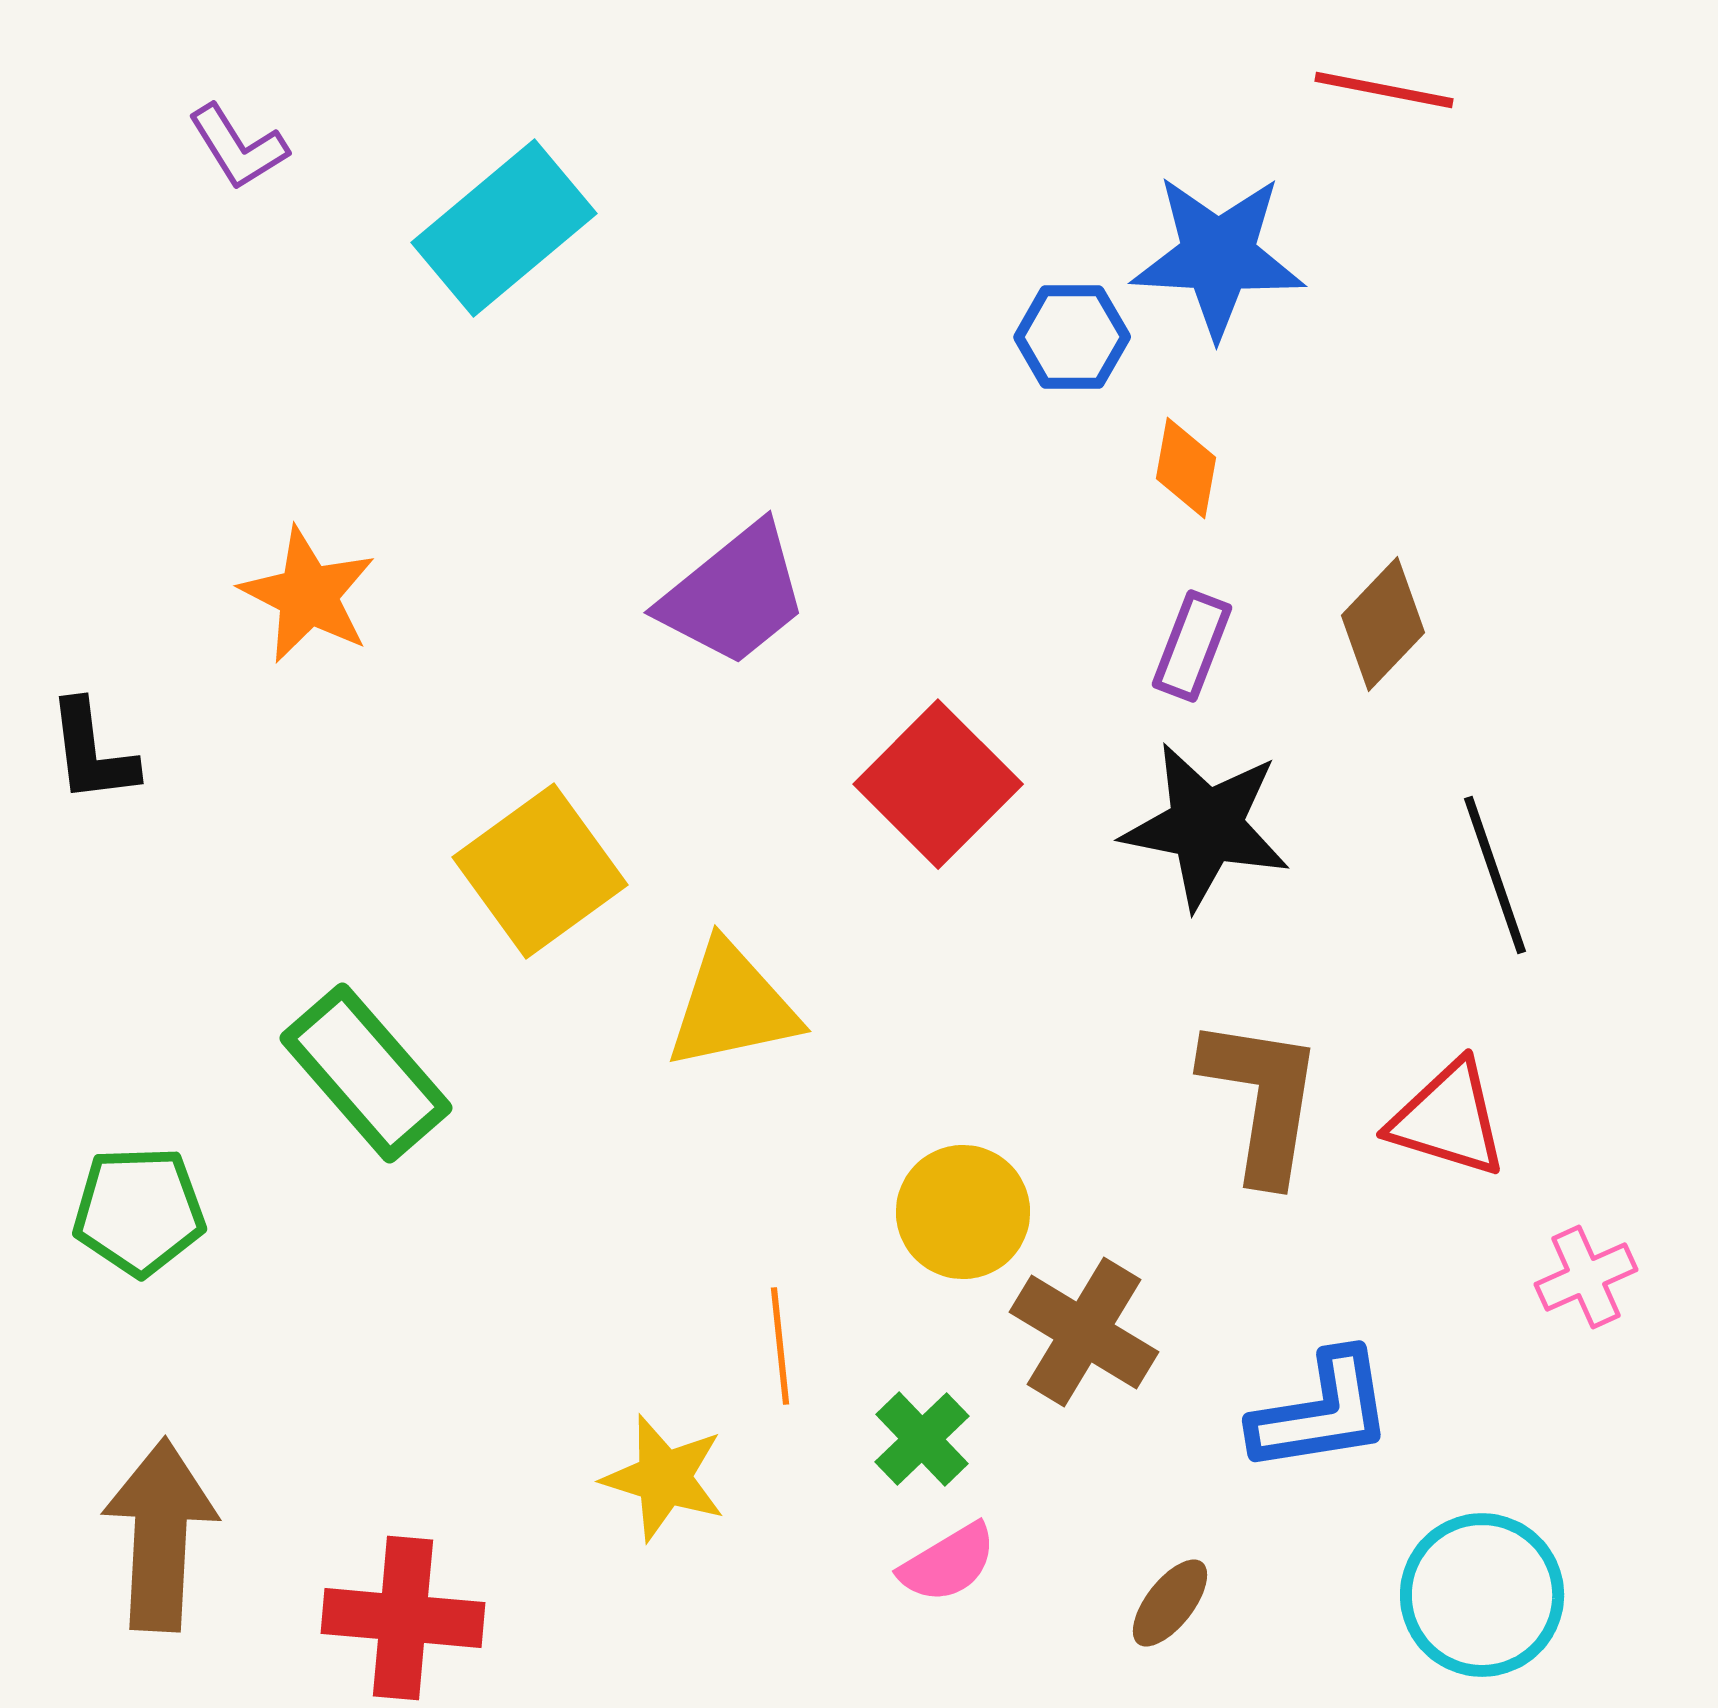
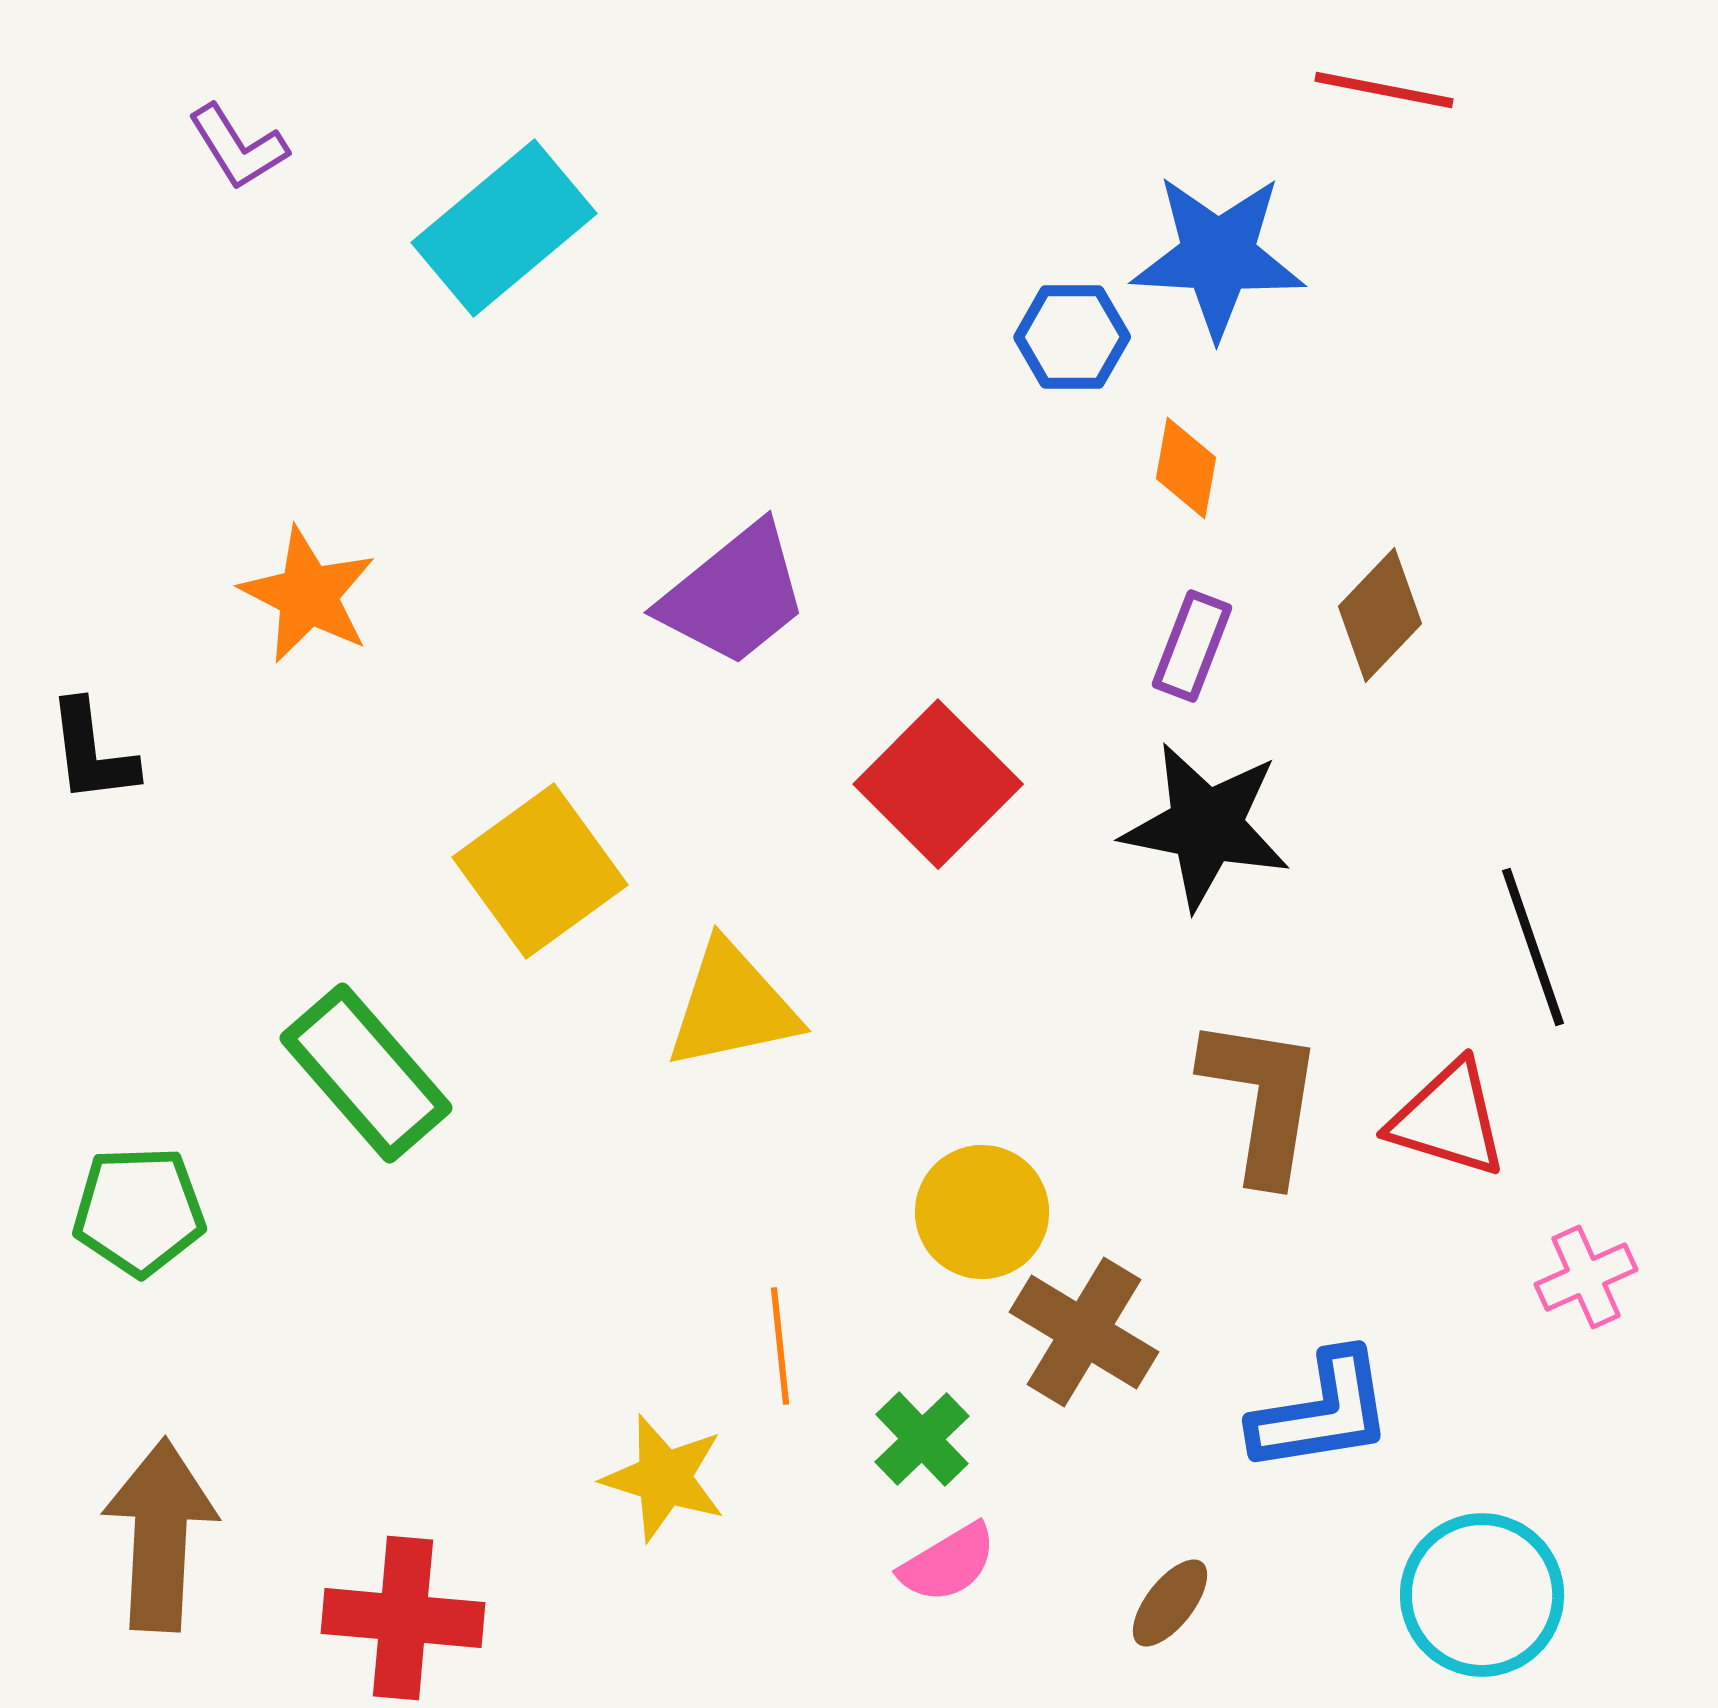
brown diamond: moved 3 px left, 9 px up
black line: moved 38 px right, 72 px down
yellow circle: moved 19 px right
